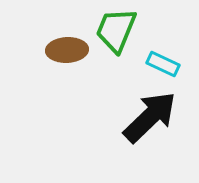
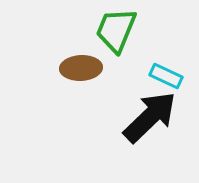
brown ellipse: moved 14 px right, 18 px down
cyan rectangle: moved 3 px right, 12 px down
